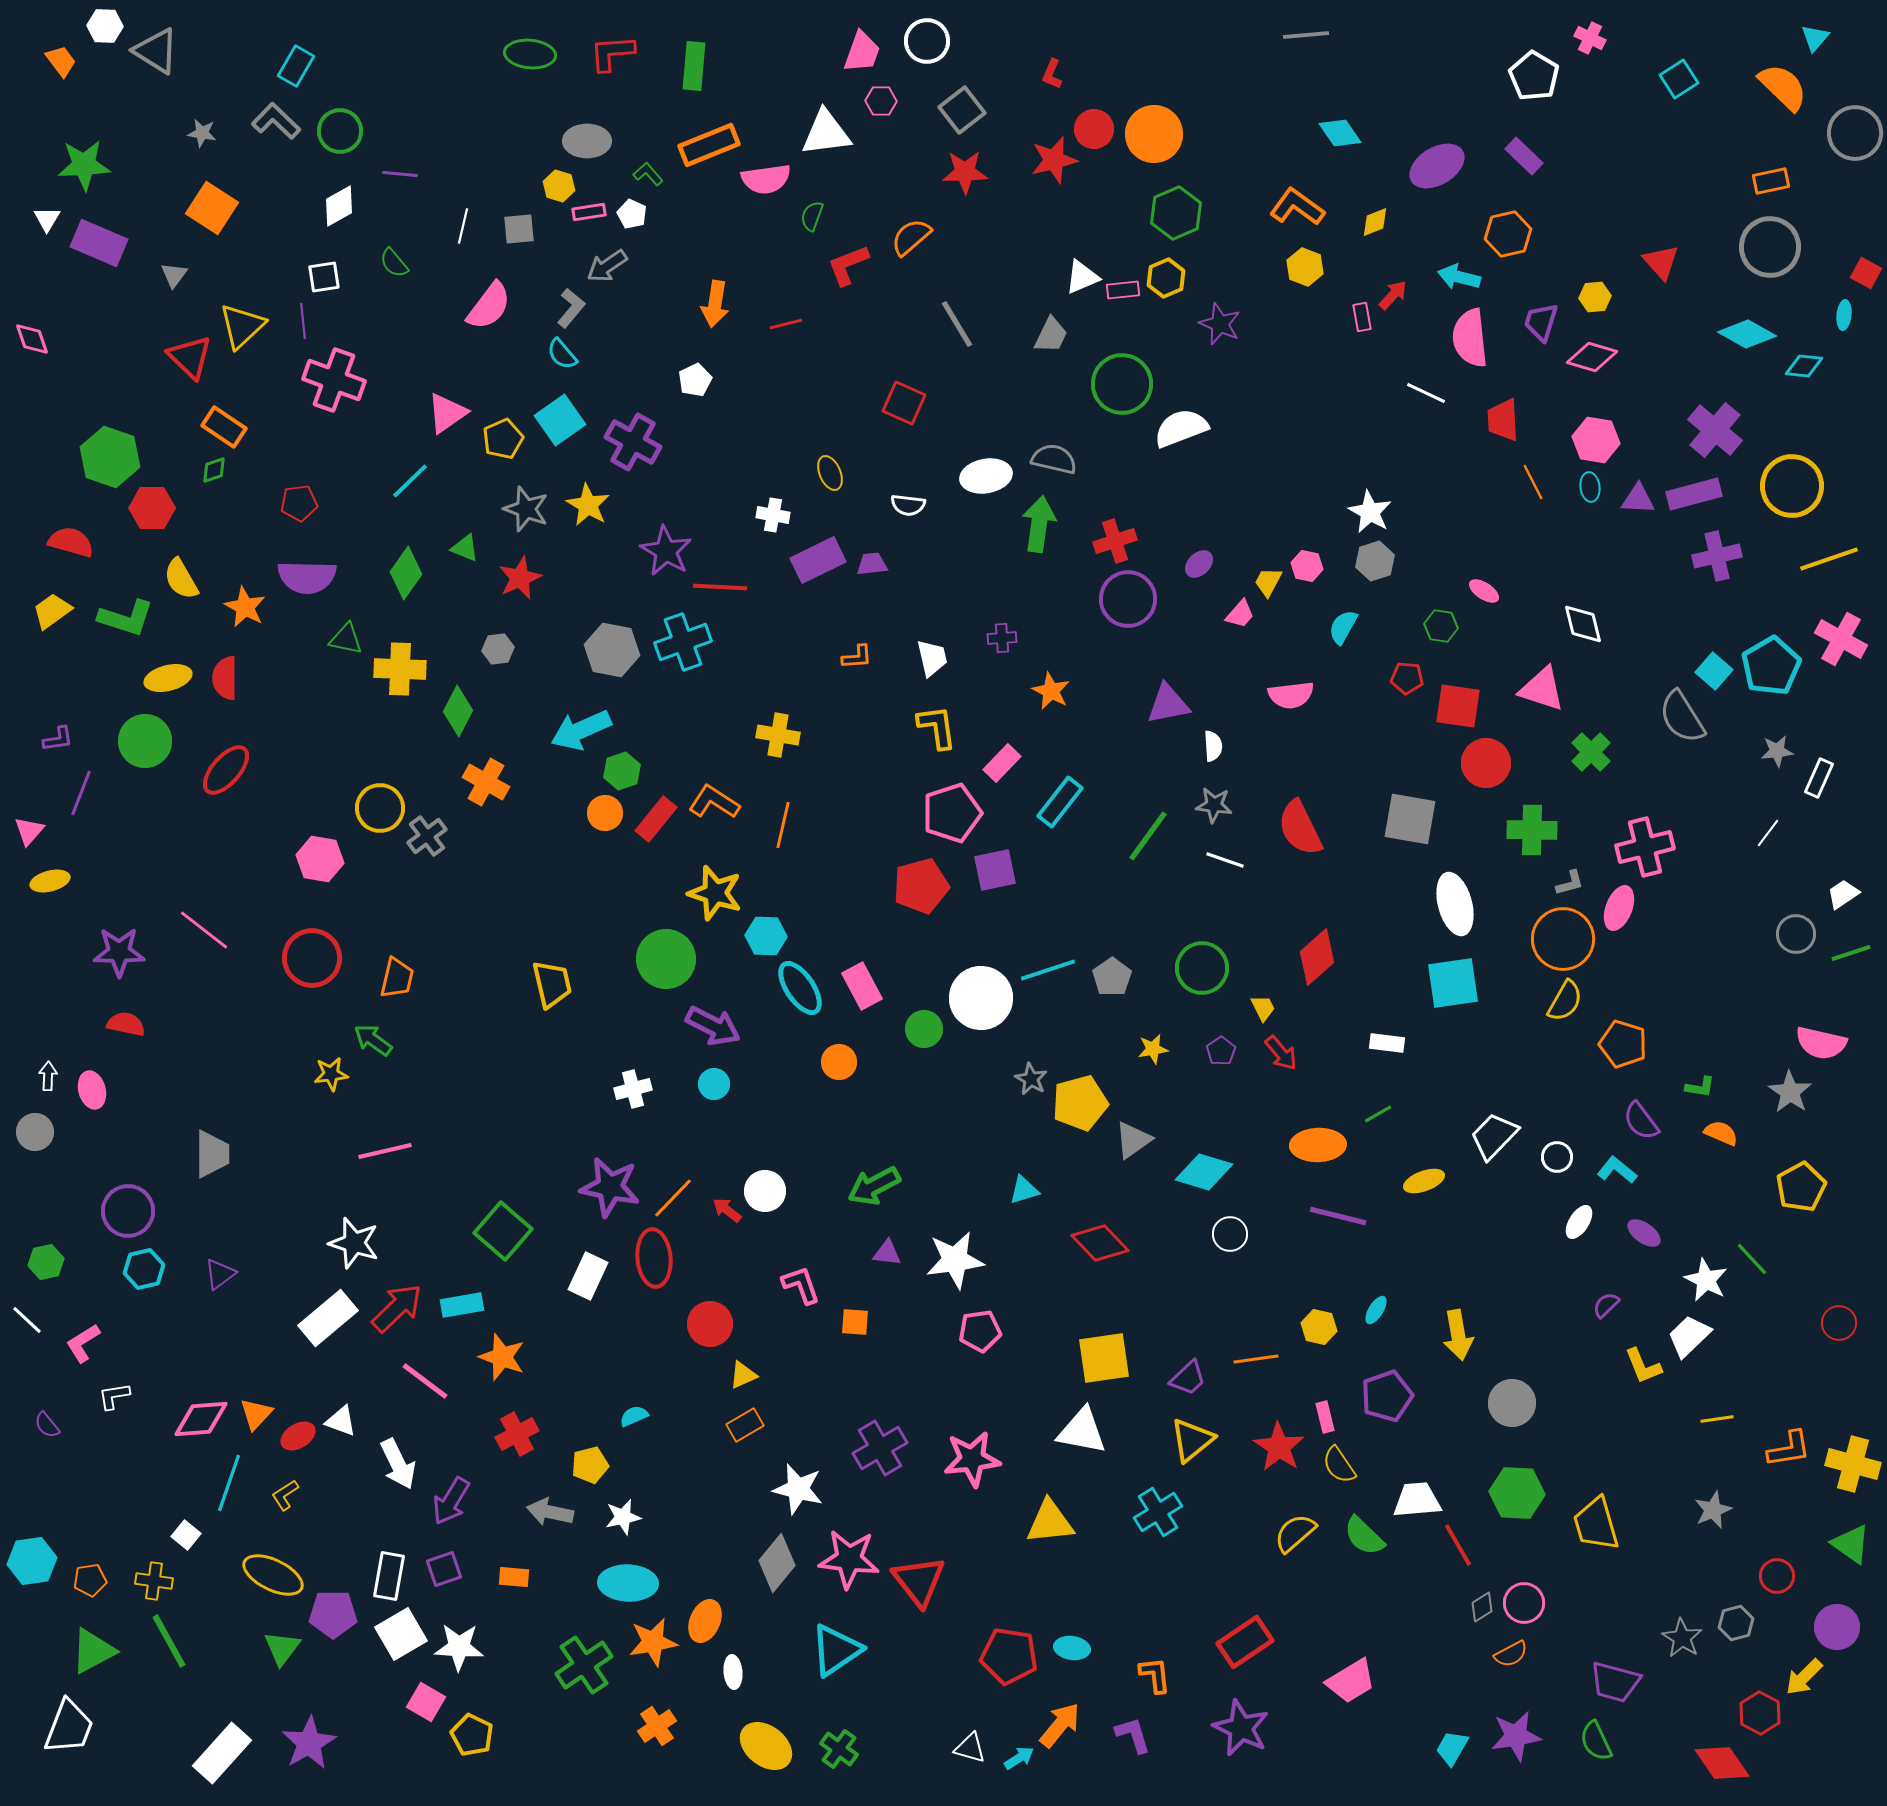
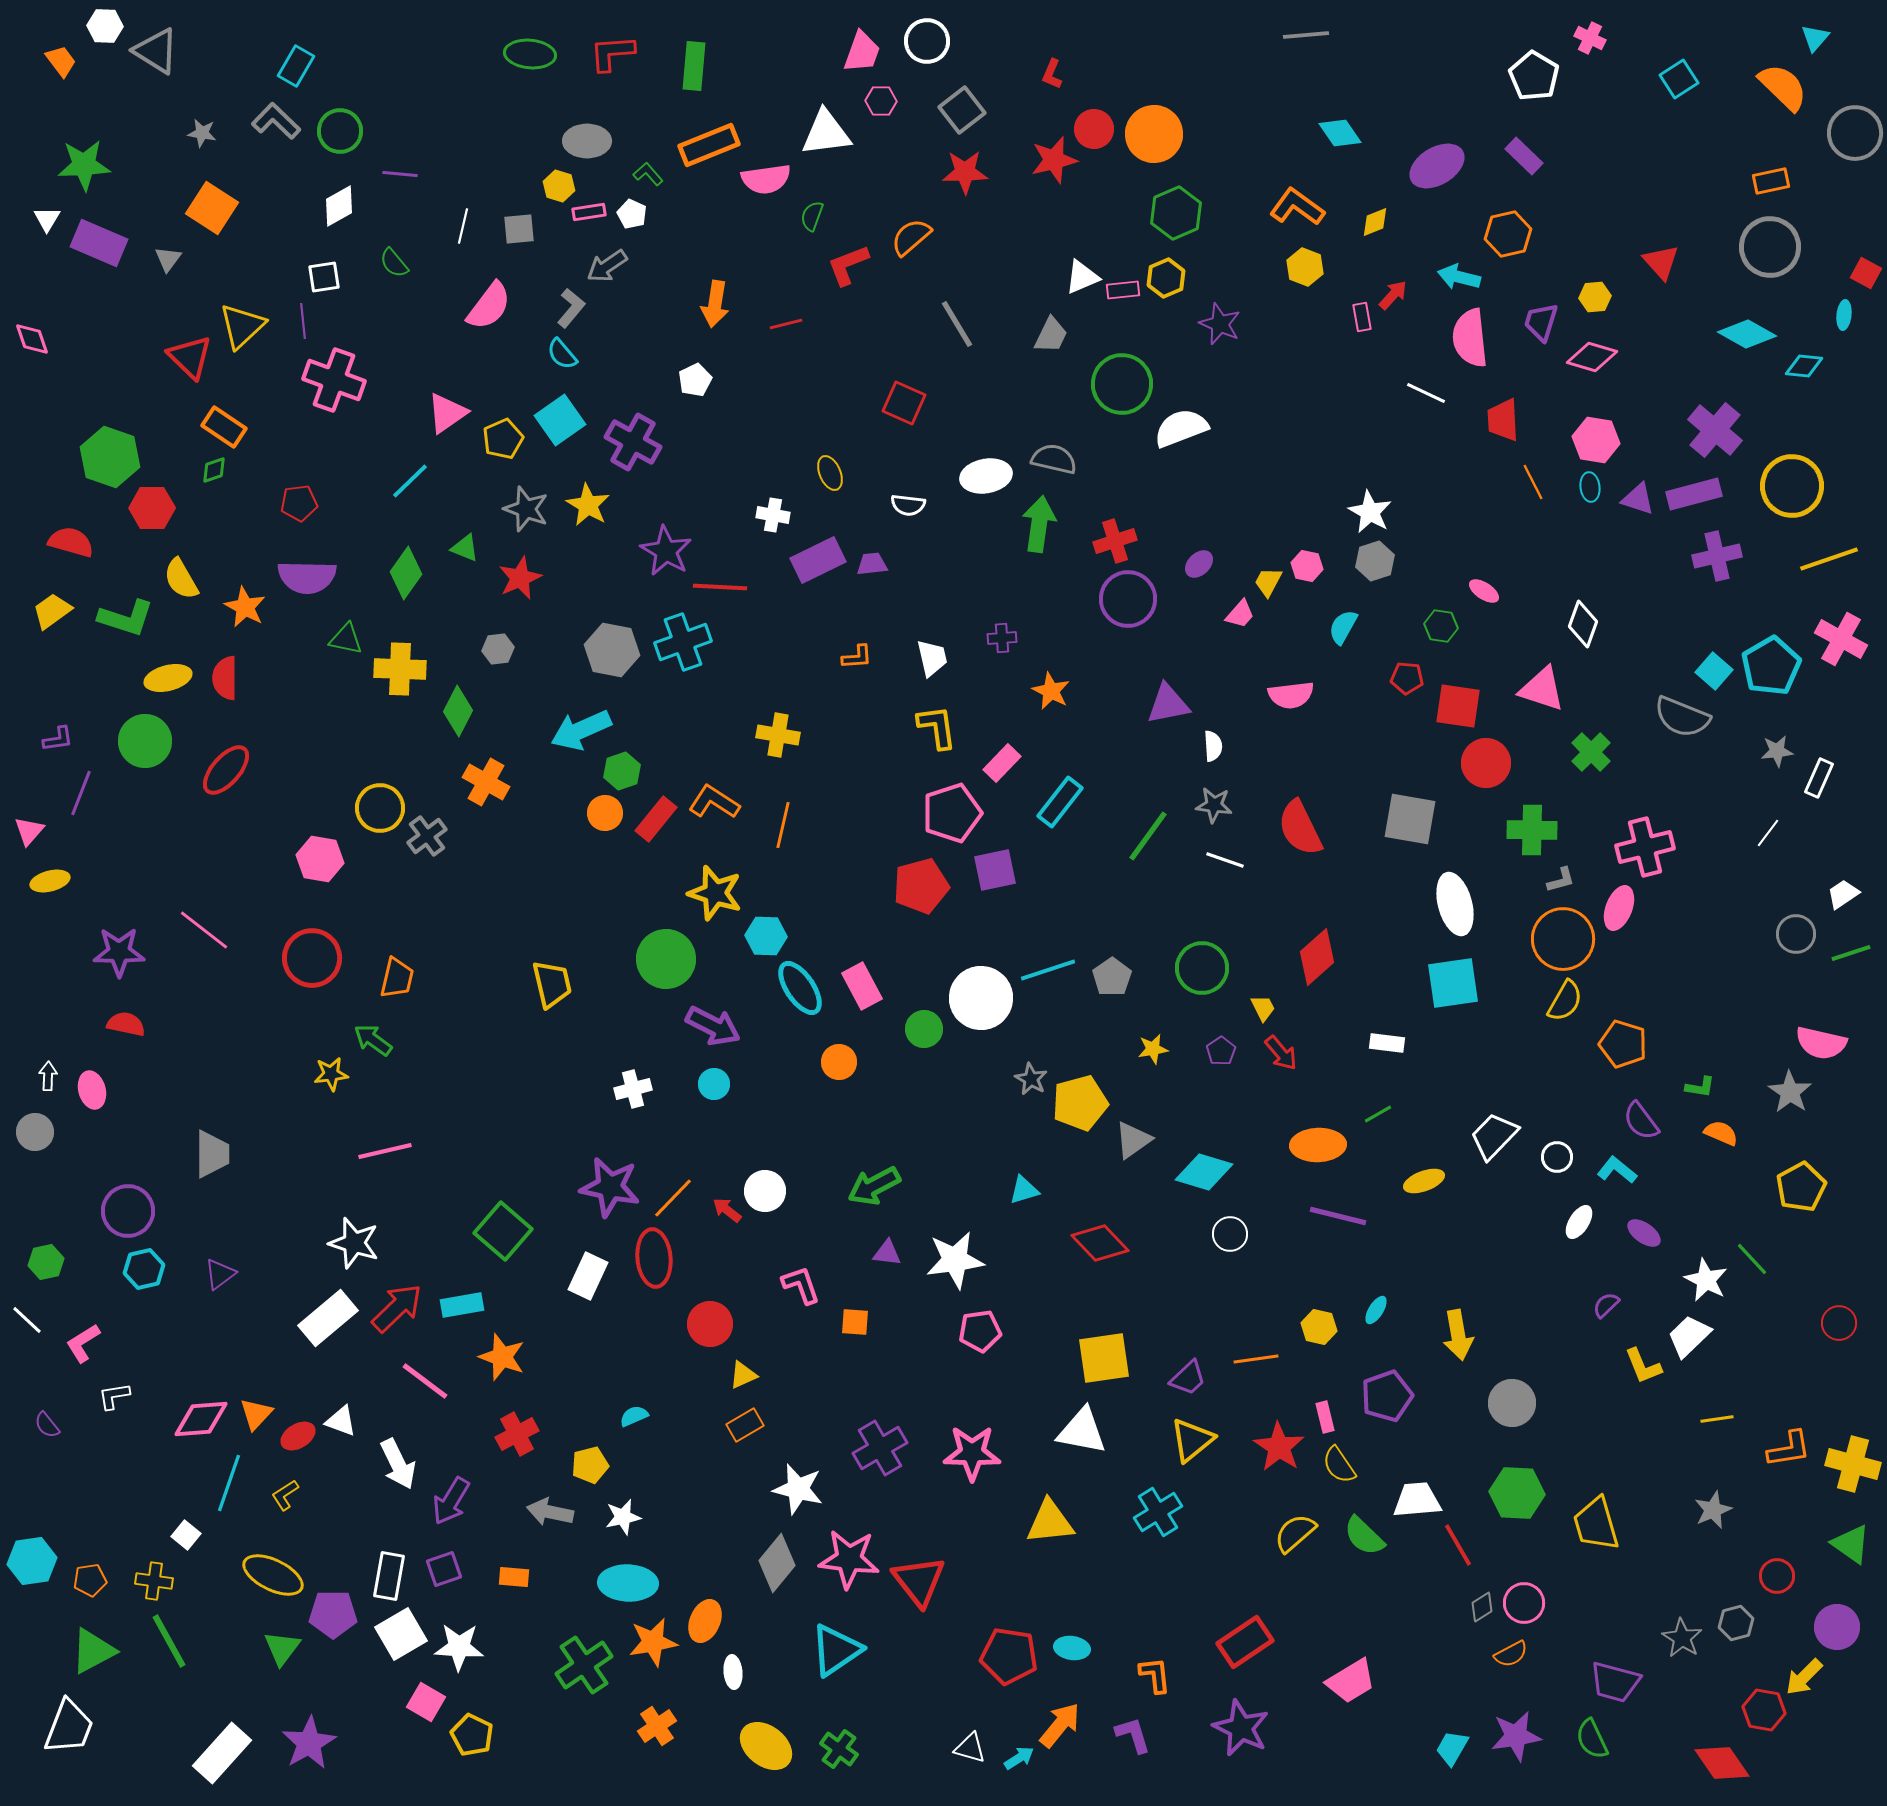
gray triangle at (174, 275): moved 6 px left, 16 px up
purple triangle at (1638, 499): rotated 15 degrees clockwise
white diamond at (1583, 624): rotated 33 degrees clockwise
gray semicircle at (1682, 717): rotated 36 degrees counterclockwise
gray L-shape at (1570, 883): moved 9 px left, 3 px up
pink star at (972, 1459): moved 6 px up; rotated 8 degrees clockwise
red hexagon at (1760, 1713): moved 4 px right, 3 px up; rotated 18 degrees counterclockwise
green semicircle at (1596, 1741): moved 4 px left, 2 px up
